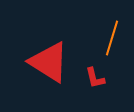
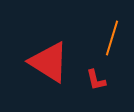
red L-shape: moved 1 px right, 2 px down
